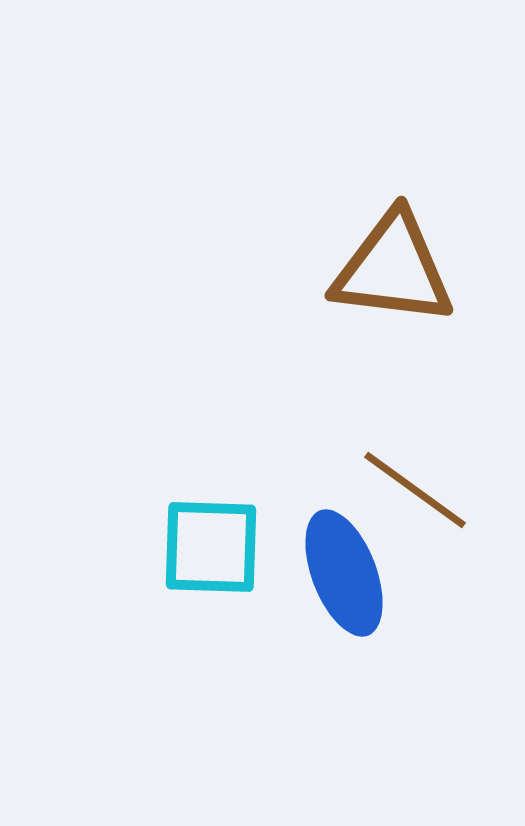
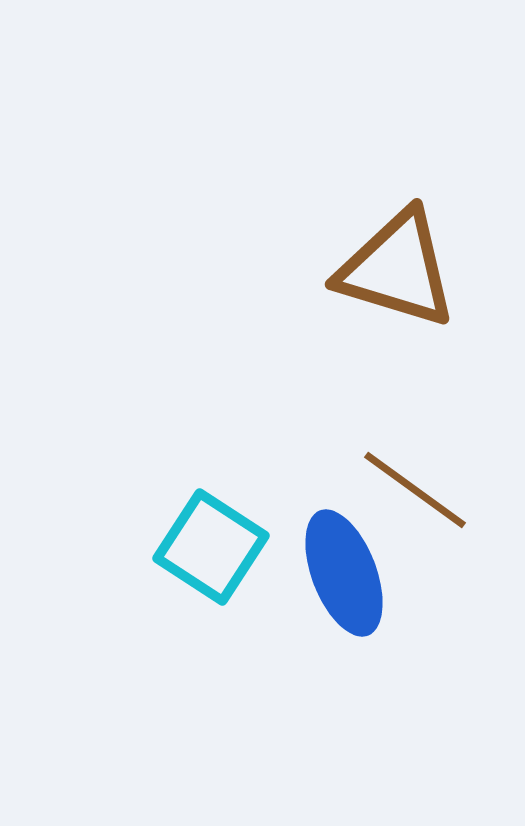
brown triangle: moved 4 px right; rotated 10 degrees clockwise
cyan square: rotated 31 degrees clockwise
